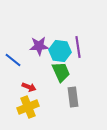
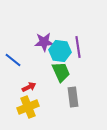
purple star: moved 5 px right, 4 px up
red arrow: rotated 48 degrees counterclockwise
